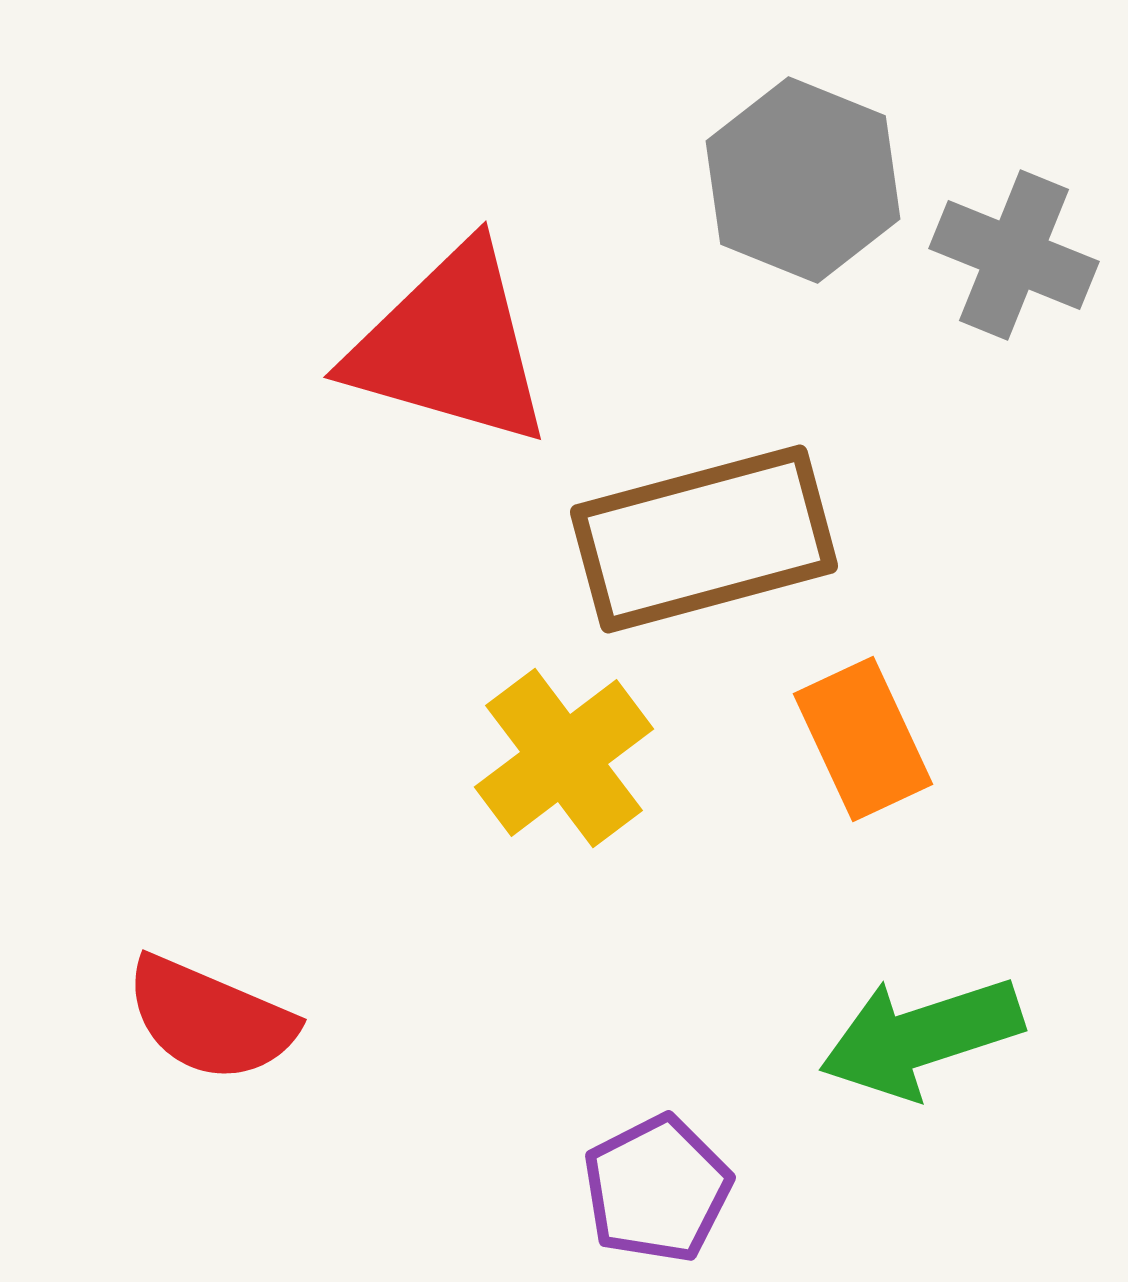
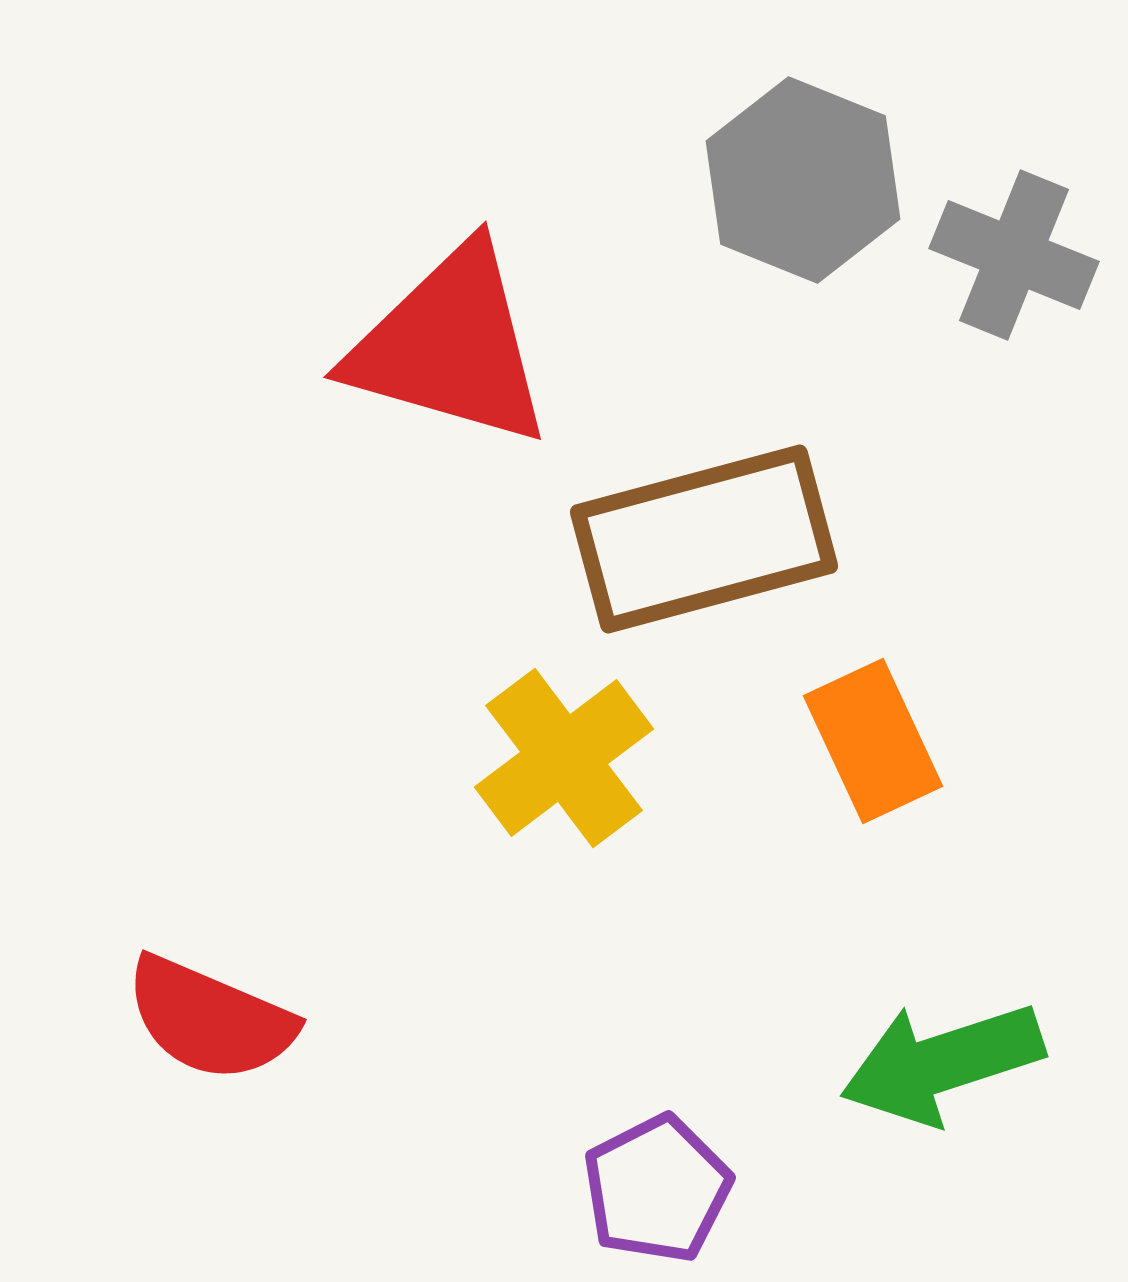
orange rectangle: moved 10 px right, 2 px down
green arrow: moved 21 px right, 26 px down
